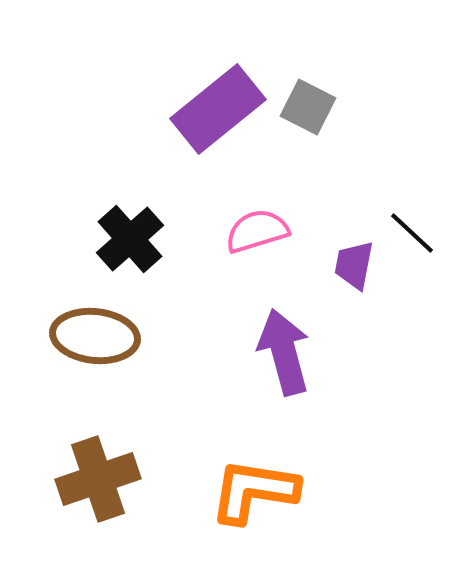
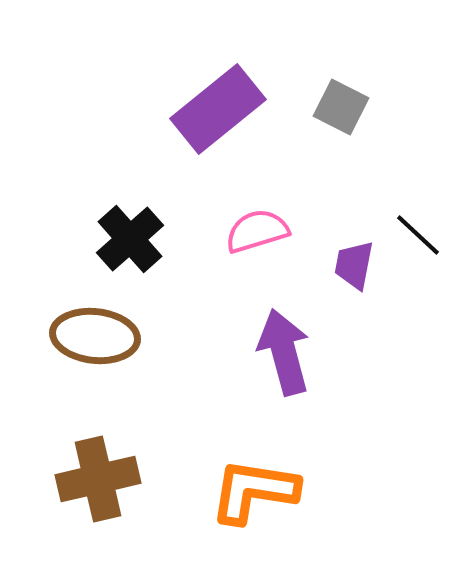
gray square: moved 33 px right
black line: moved 6 px right, 2 px down
brown cross: rotated 6 degrees clockwise
